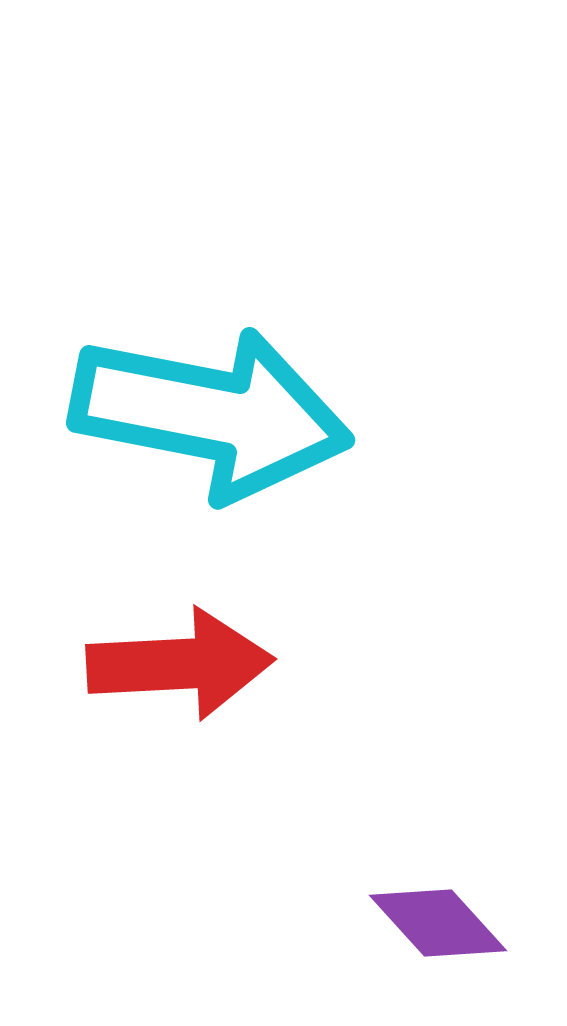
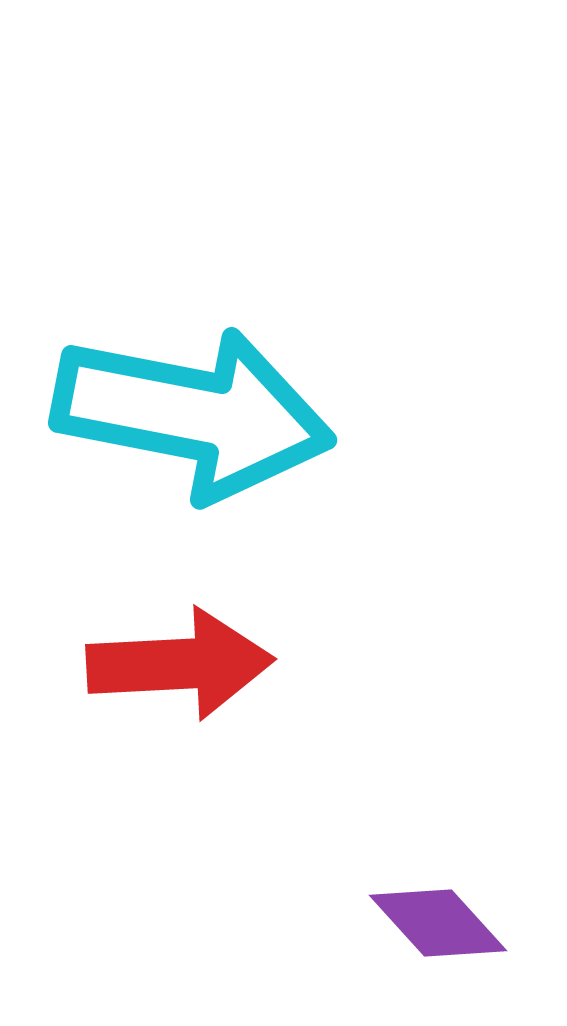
cyan arrow: moved 18 px left
